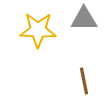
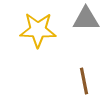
gray triangle: moved 2 px right
